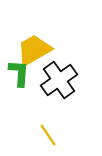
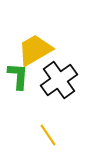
yellow trapezoid: moved 1 px right
green L-shape: moved 1 px left, 3 px down
